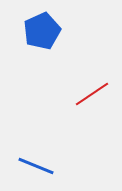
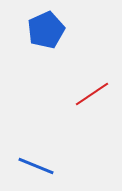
blue pentagon: moved 4 px right, 1 px up
